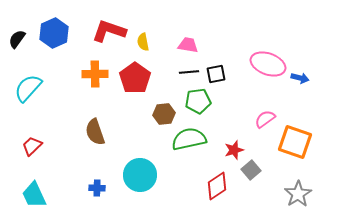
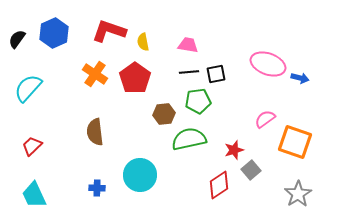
orange cross: rotated 35 degrees clockwise
brown semicircle: rotated 12 degrees clockwise
red diamond: moved 2 px right, 1 px up
